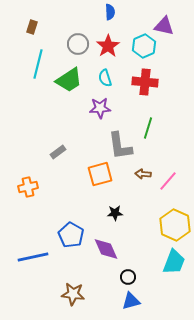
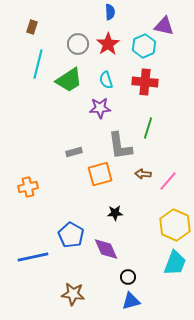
red star: moved 2 px up
cyan semicircle: moved 1 px right, 2 px down
gray rectangle: moved 16 px right; rotated 21 degrees clockwise
cyan trapezoid: moved 1 px right, 1 px down
